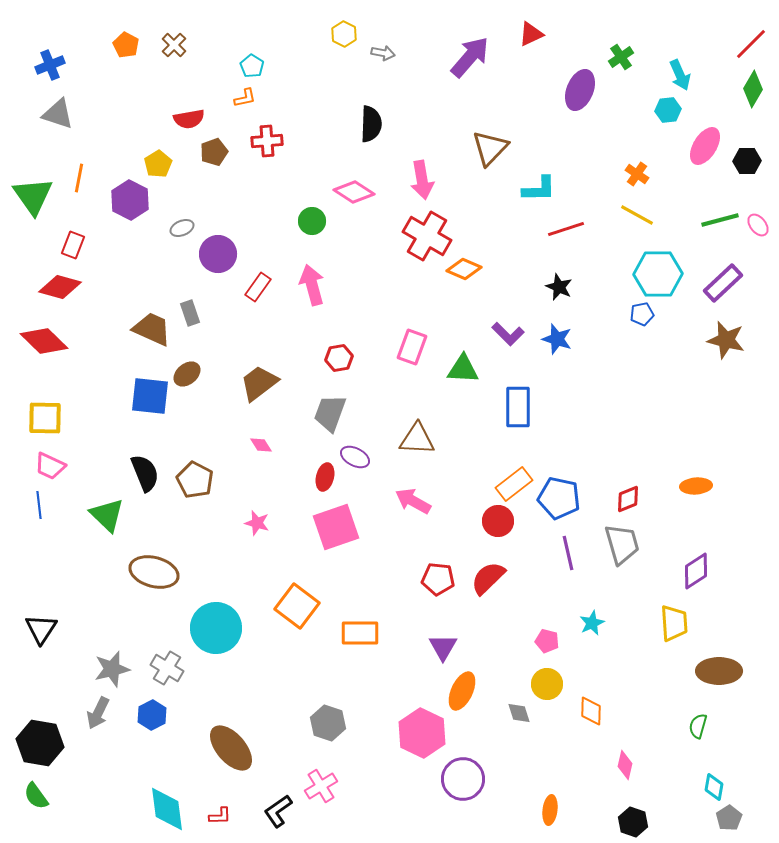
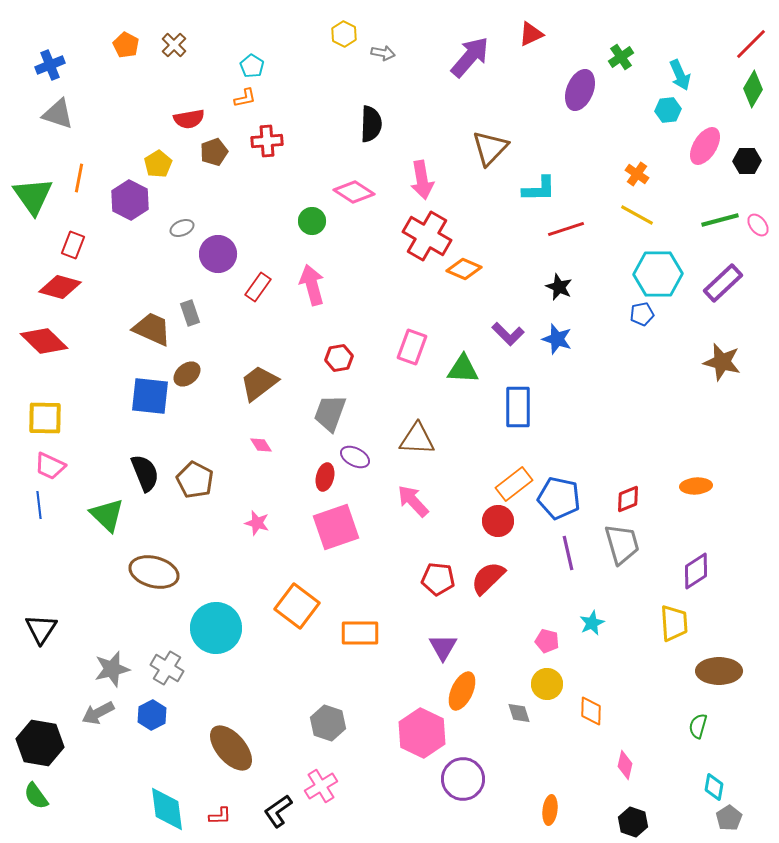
brown star at (726, 340): moved 4 px left, 22 px down
pink arrow at (413, 501): rotated 18 degrees clockwise
gray arrow at (98, 713): rotated 36 degrees clockwise
